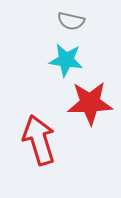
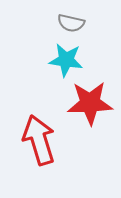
gray semicircle: moved 2 px down
